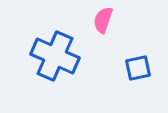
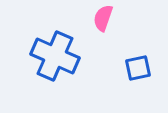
pink semicircle: moved 2 px up
